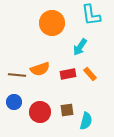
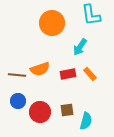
blue circle: moved 4 px right, 1 px up
